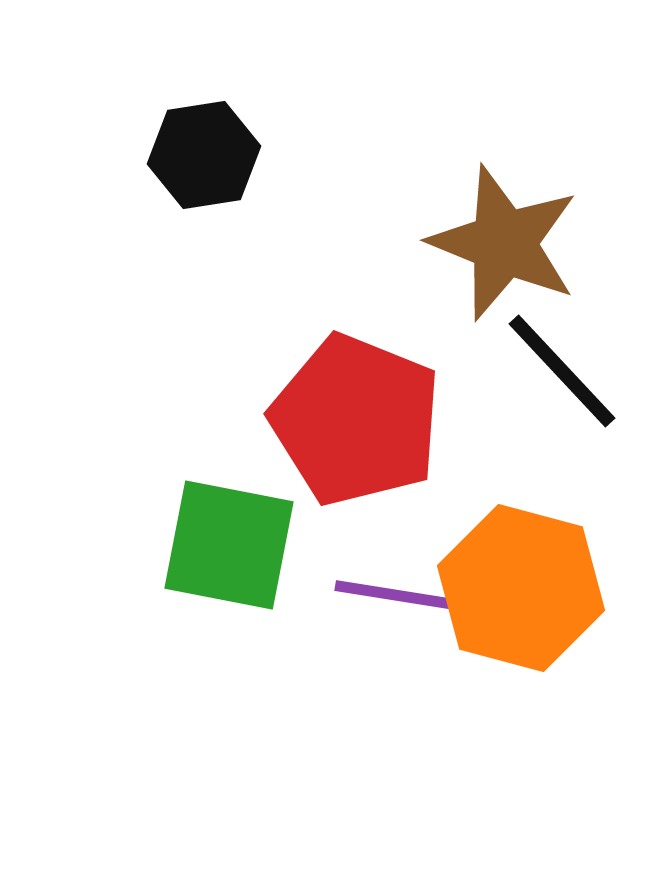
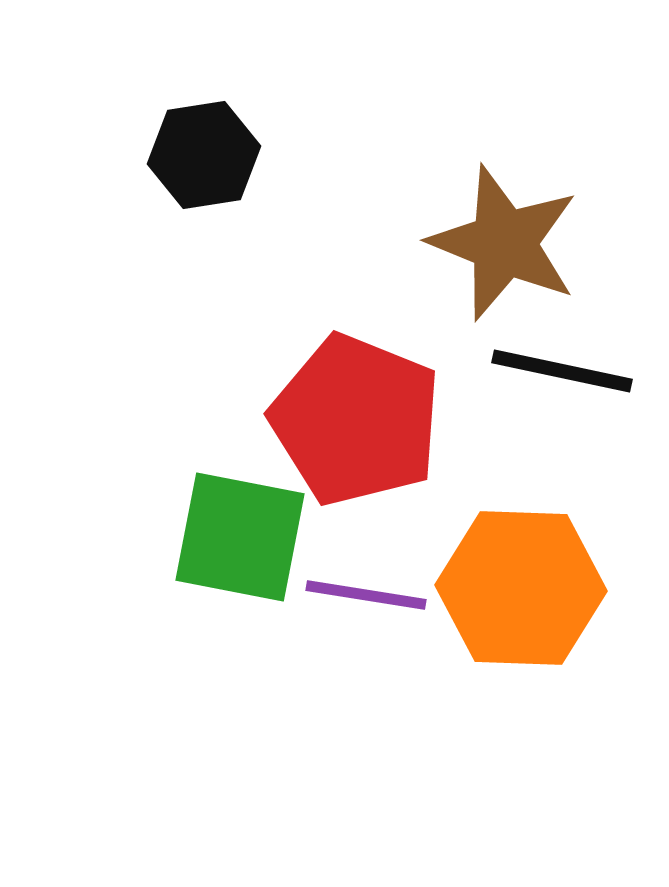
black line: rotated 35 degrees counterclockwise
green square: moved 11 px right, 8 px up
orange hexagon: rotated 13 degrees counterclockwise
purple line: moved 29 px left
